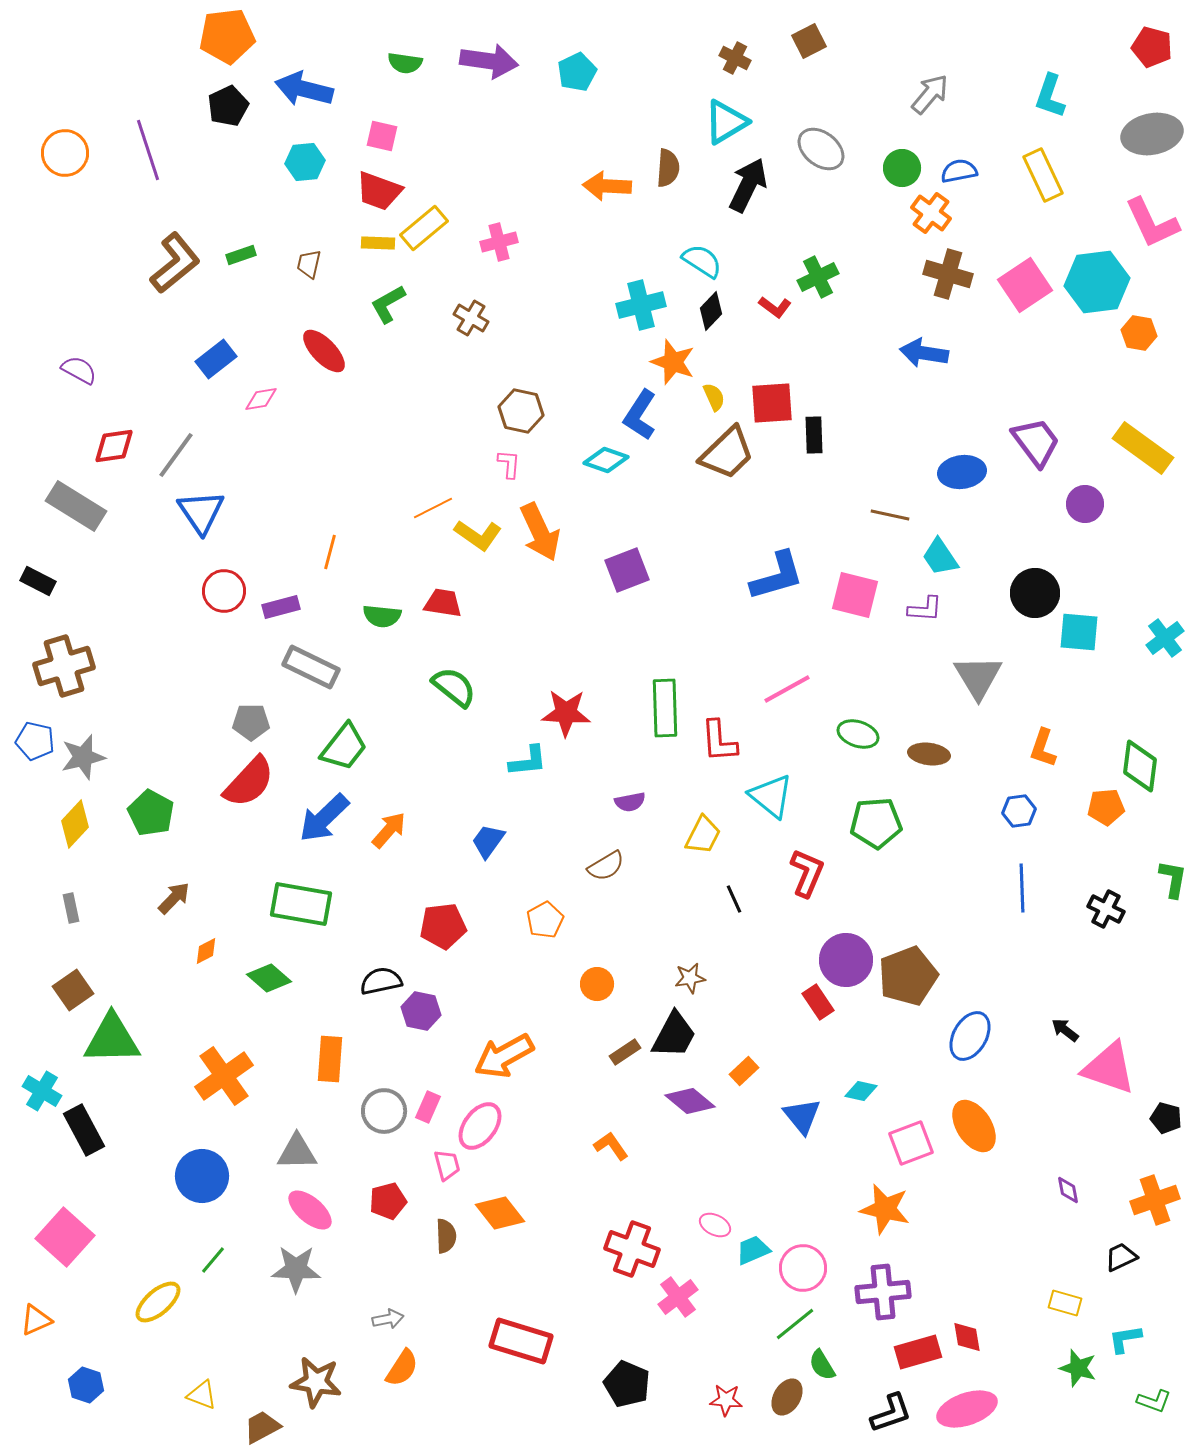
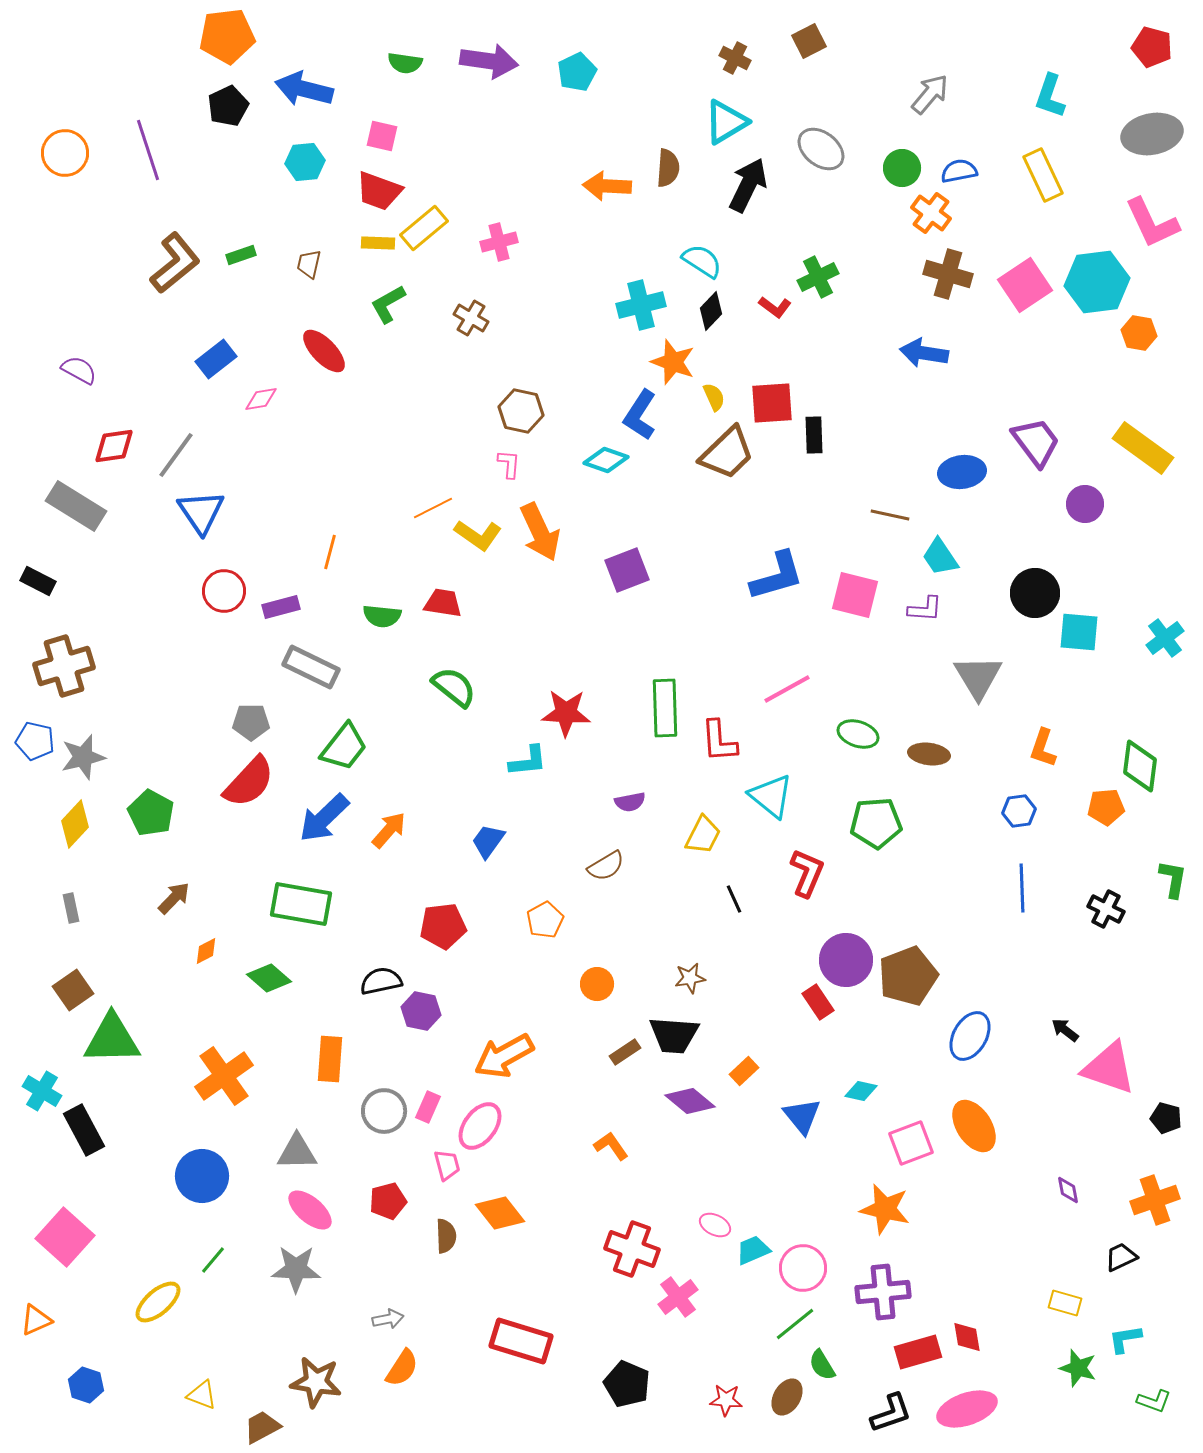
black trapezoid at (674, 1035): rotated 66 degrees clockwise
